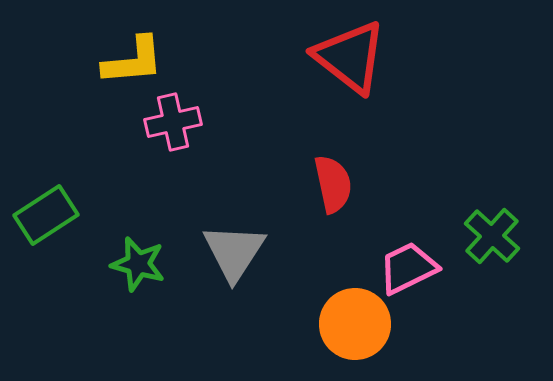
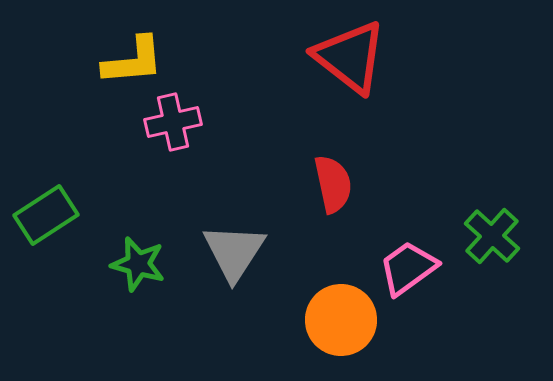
pink trapezoid: rotated 10 degrees counterclockwise
orange circle: moved 14 px left, 4 px up
